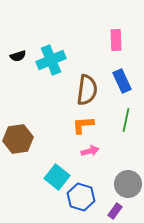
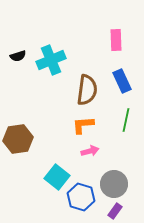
gray circle: moved 14 px left
